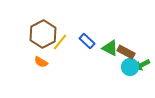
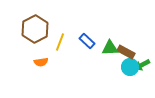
brown hexagon: moved 8 px left, 5 px up
yellow line: rotated 18 degrees counterclockwise
green triangle: rotated 30 degrees counterclockwise
orange semicircle: rotated 40 degrees counterclockwise
